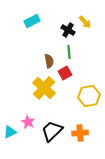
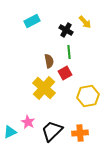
black cross: moved 2 px left
yellow hexagon: moved 1 px left
